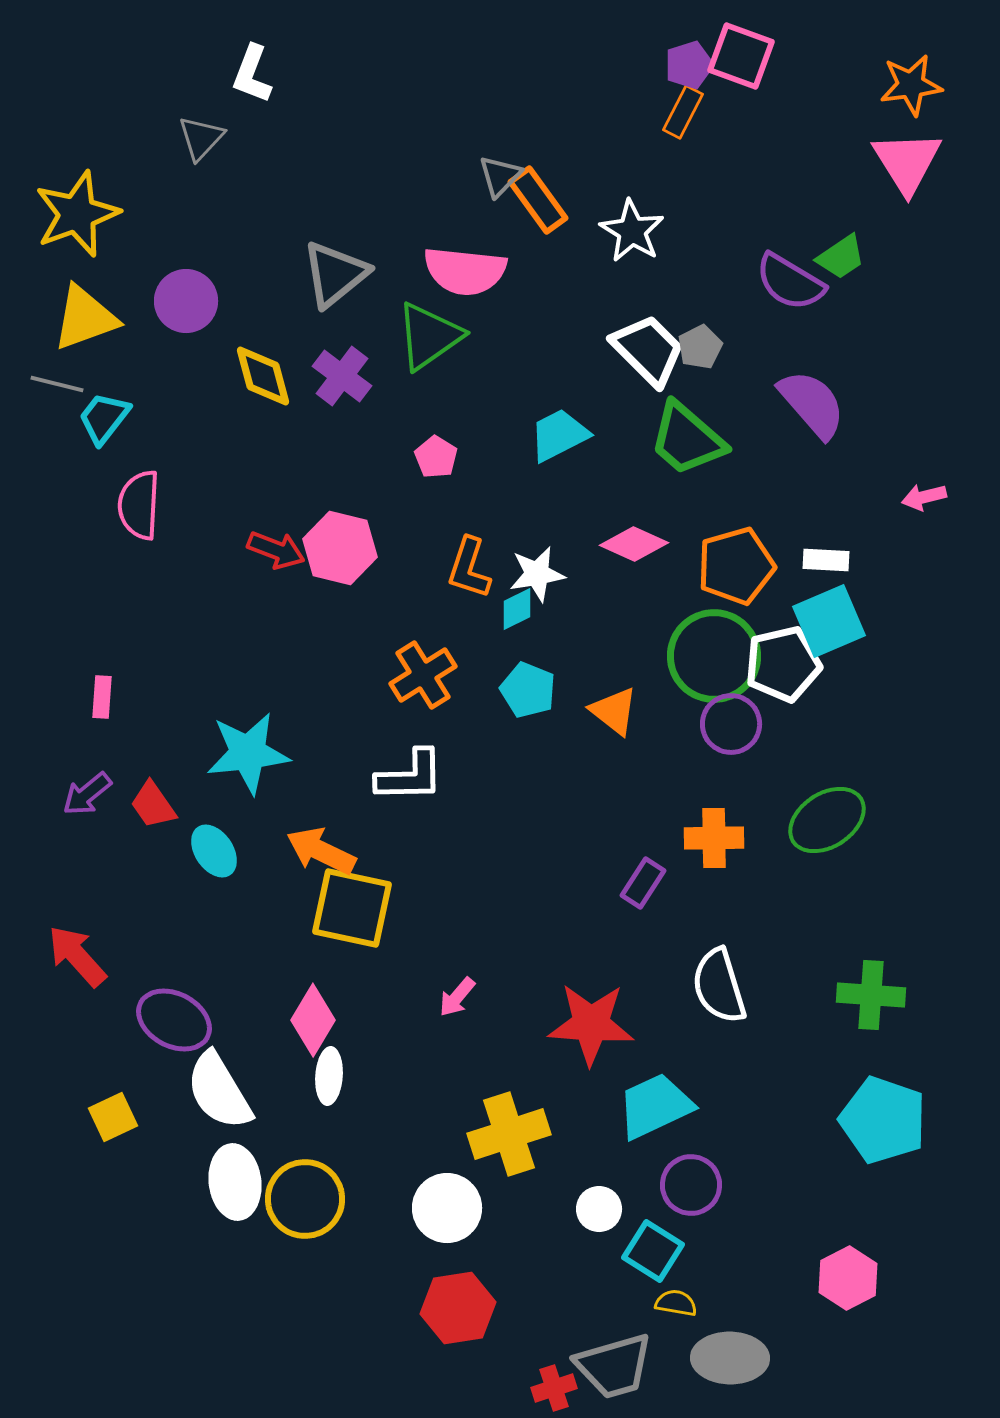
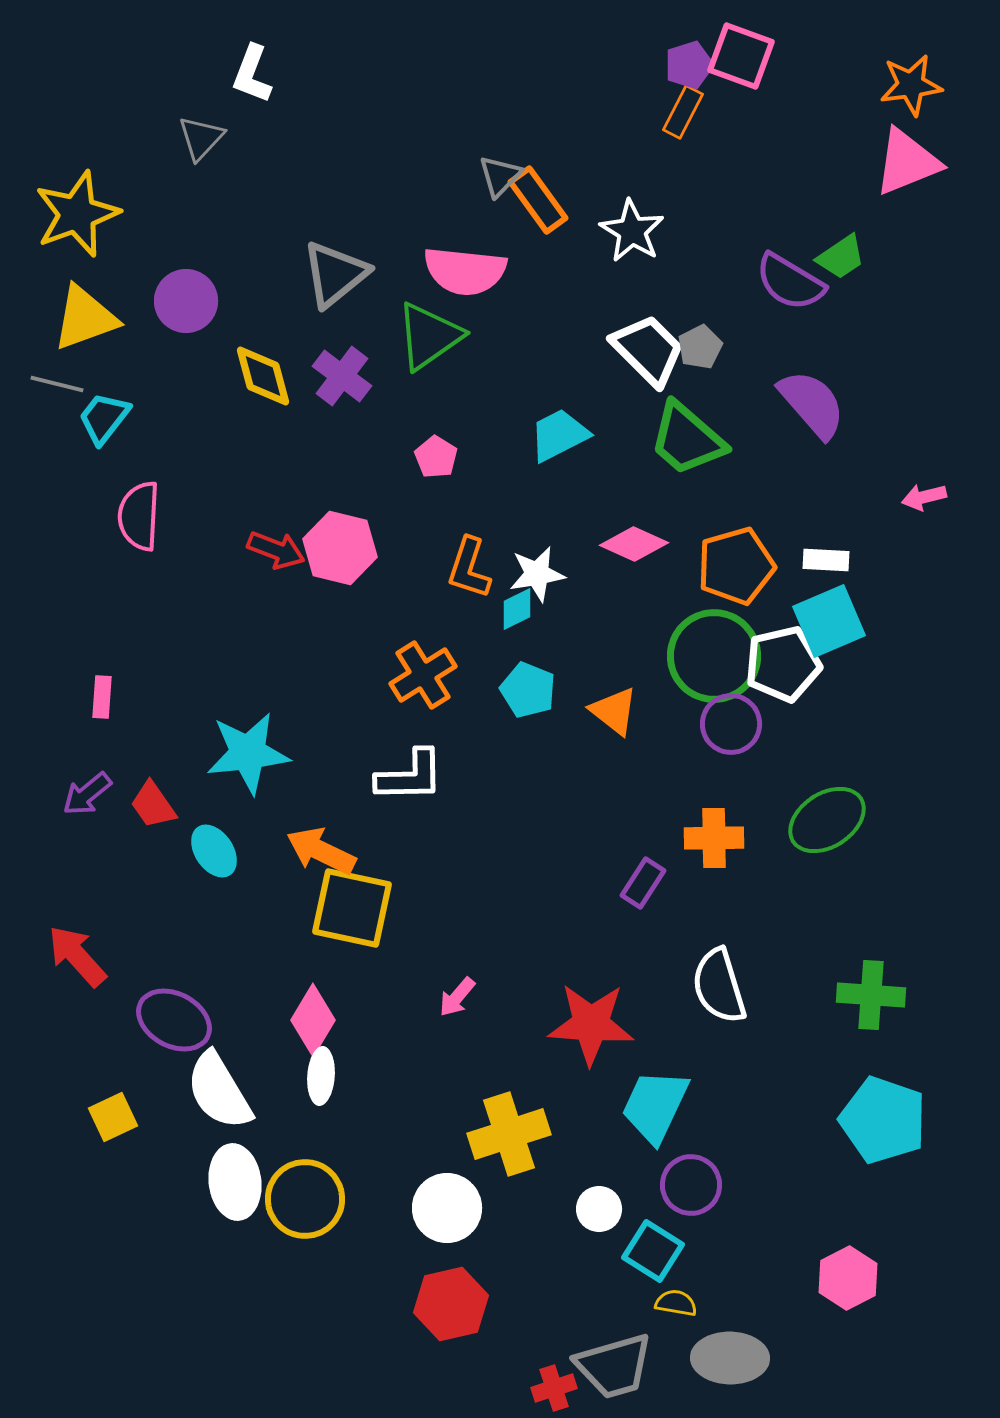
pink triangle at (907, 162): rotated 40 degrees clockwise
pink semicircle at (139, 505): moved 11 px down
white ellipse at (329, 1076): moved 8 px left
cyan trapezoid at (655, 1106): rotated 40 degrees counterclockwise
red hexagon at (458, 1308): moved 7 px left, 4 px up; rotated 4 degrees counterclockwise
